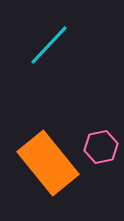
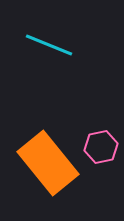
cyan line: rotated 69 degrees clockwise
